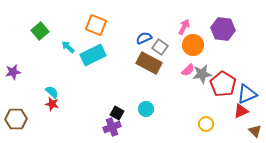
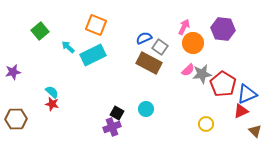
orange circle: moved 2 px up
